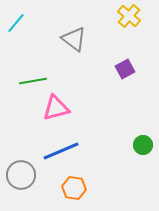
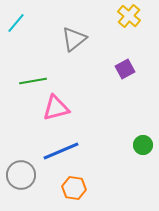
gray triangle: rotated 44 degrees clockwise
